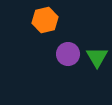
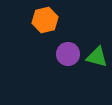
green triangle: rotated 45 degrees counterclockwise
